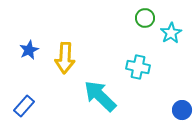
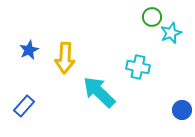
green circle: moved 7 px right, 1 px up
cyan star: rotated 10 degrees clockwise
cyan arrow: moved 1 px left, 4 px up
